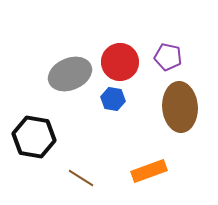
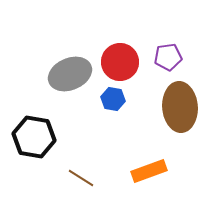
purple pentagon: rotated 20 degrees counterclockwise
